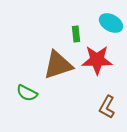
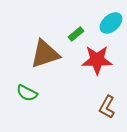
cyan ellipse: rotated 70 degrees counterclockwise
green rectangle: rotated 56 degrees clockwise
brown triangle: moved 13 px left, 11 px up
